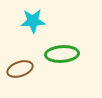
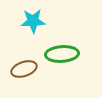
brown ellipse: moved 4 px right
